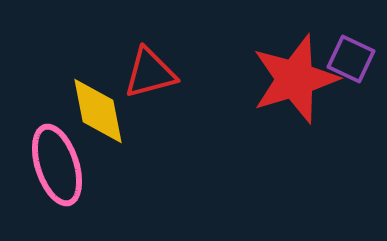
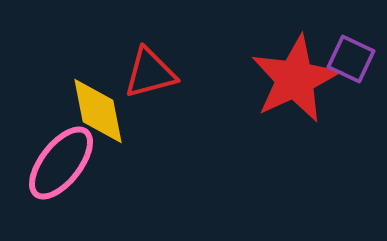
red star: rotated 8 degrees counterclockwise
pink ellipse: moved 4 px right, 2 px up; rotated 56 degrees clockwise
